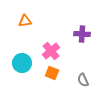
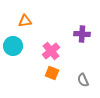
cyan circle: moved 9 px left, 17 px up
